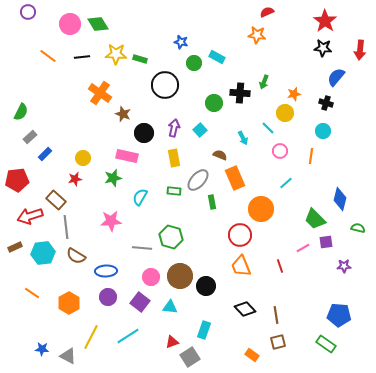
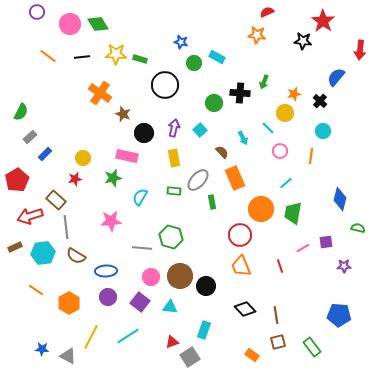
purple circle at (28, 12): moved 9 px right
red star at (325, 21): moved 2 px left
black star at (323, 48): moved 20 px left, 7 px up
black cross at (326, 103): moved 6 px left, 2 px up; rotated 24 degrees clockwise
brown semicircle at (220, 155): moved 2 px right, 3 px up; rotated 24 degrees clockwise
red pentagon at (17, 180): rotated 25 degrees counterclockwise
green trapezoid at (315, 219): moved 22 px left, 6 px up; rotated 55 degrees clockwise
orange line at (32, 293): moved 4 px right, 3 px up
green rectangle at (326, 344): moved 14 px left, 3 px down; rotated 18 degrees clockwise
